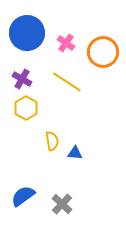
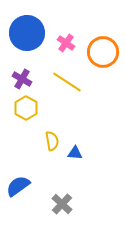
blue semicircle: moved 5 px left, 10 px up
